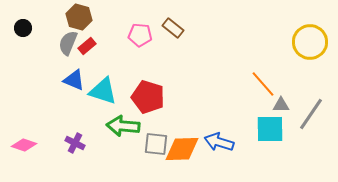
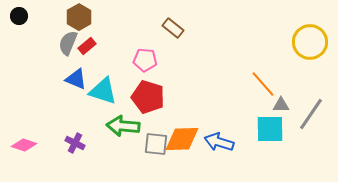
brown hexagon: rotated 15 degrees clockwise
black circle: moved 4 px left, 12 px up
pink pentagon: moved 5 px right, 25 px down
blue triangle: moved 2 px right, 1 px up
orange diamond: moved 10 px up
